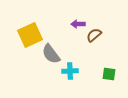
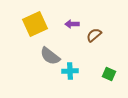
purple arrow: moved 6 px left
yellow square: moved 5 px right, 11 px up
gray semicircle: moved 1 px left, 2 px down; rotated 15 degrees counterclockwise
green square: rotated 16 degrees clockwise
